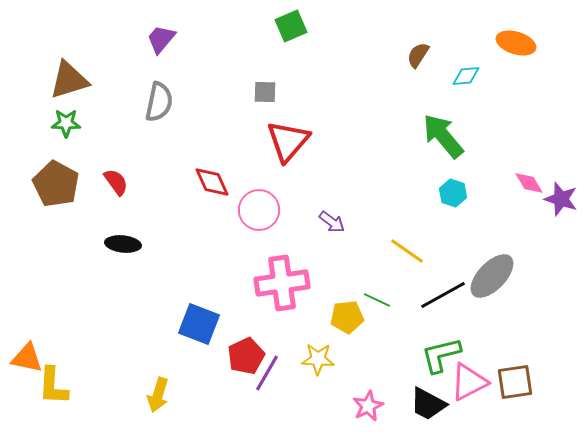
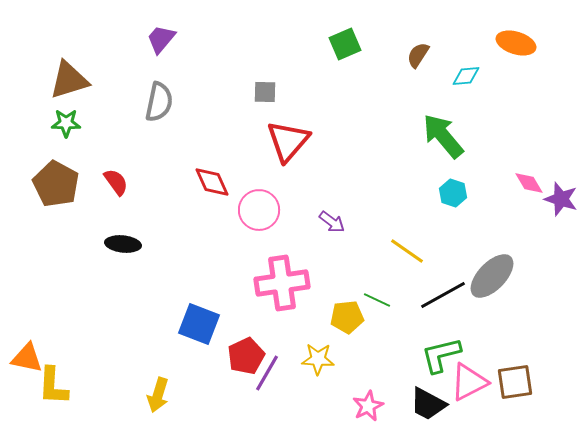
green square: moved 54 px right, 18 px down
